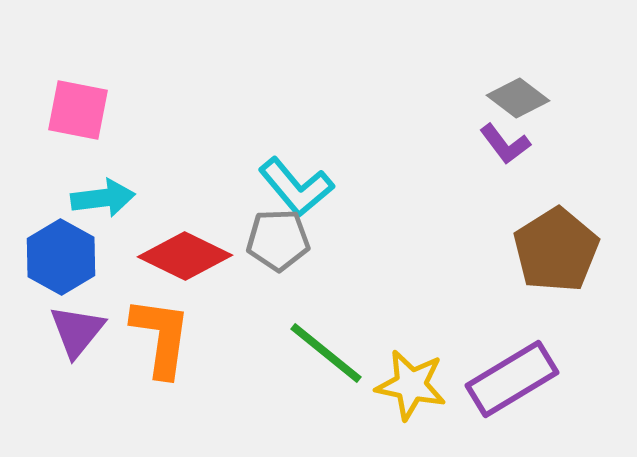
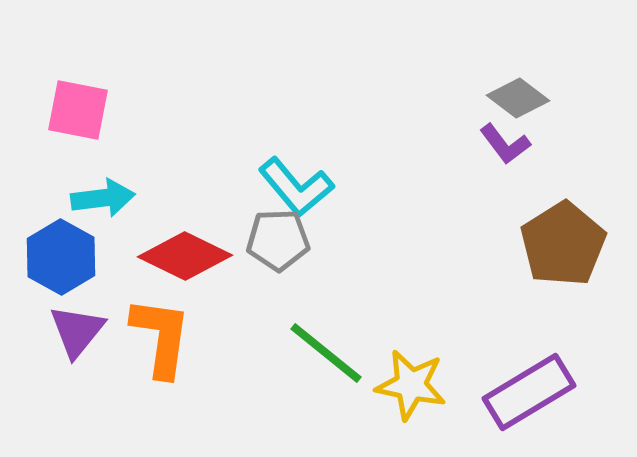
brown pentagon: moved 7 px right, 6 px up
purple rectangle: moved 17 px right, 13 px down
